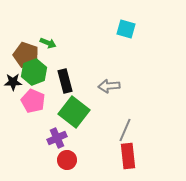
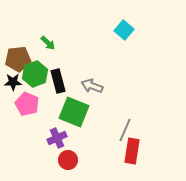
cyan square: moved 2 px left, 1 px down; rotated 24 degrees clockwise
green arrow: rotated 21 degrees clockwise
brown pentagon: moved 8 px left, 4 px down; rotated 25 degrees counterclockwise
green hexagon: moved 1 px right, 2 px down
black rectangle: moved 7 px left
gray arrow: moved 17 px left; rotated 25 degrees clockwise
pink pentagon: moved 6 px left, 3 px down
green square: rotated 16 degrees counterclockwise
red rectangle: moved 4 px right, 5 px up; rotated 15 degrees clockwise
red circle: moved 1 px right
